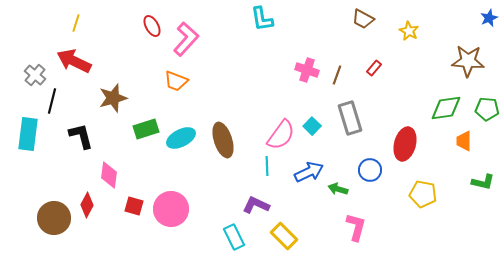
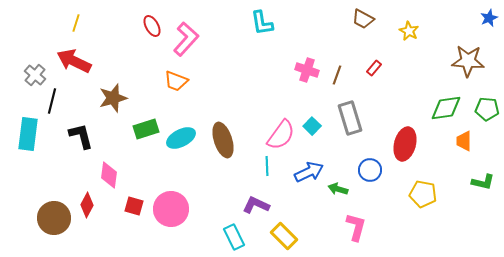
cyan L-shape at (262, 19): moved 4 px down
